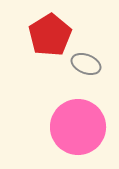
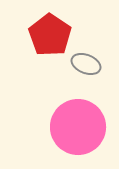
red pentagon: rotated 6 degrees counterclockwise
